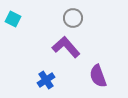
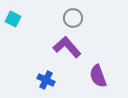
purple L-shape: moved 1 px right
blue cross: rotated 30 degrees counterclockwise
